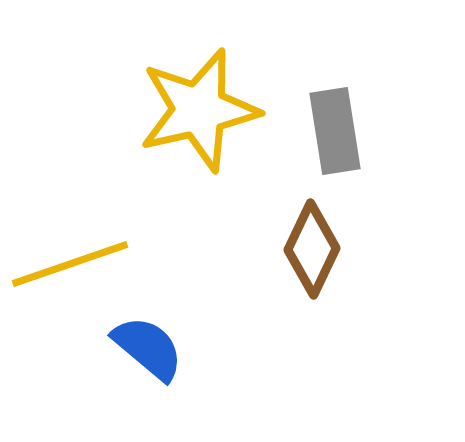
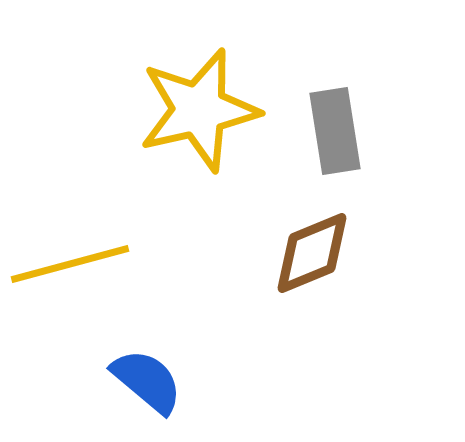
brown diamond: moved 4 px down; rotated 42 degrees clockwise
yellow line: rotated 4 degrees clockwise
blue semicircle: moved 1 px left, 33 px down
